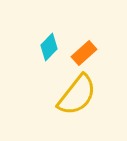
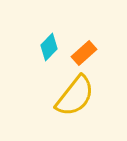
yellow semicircle: moved 2 px left, 1 px down
